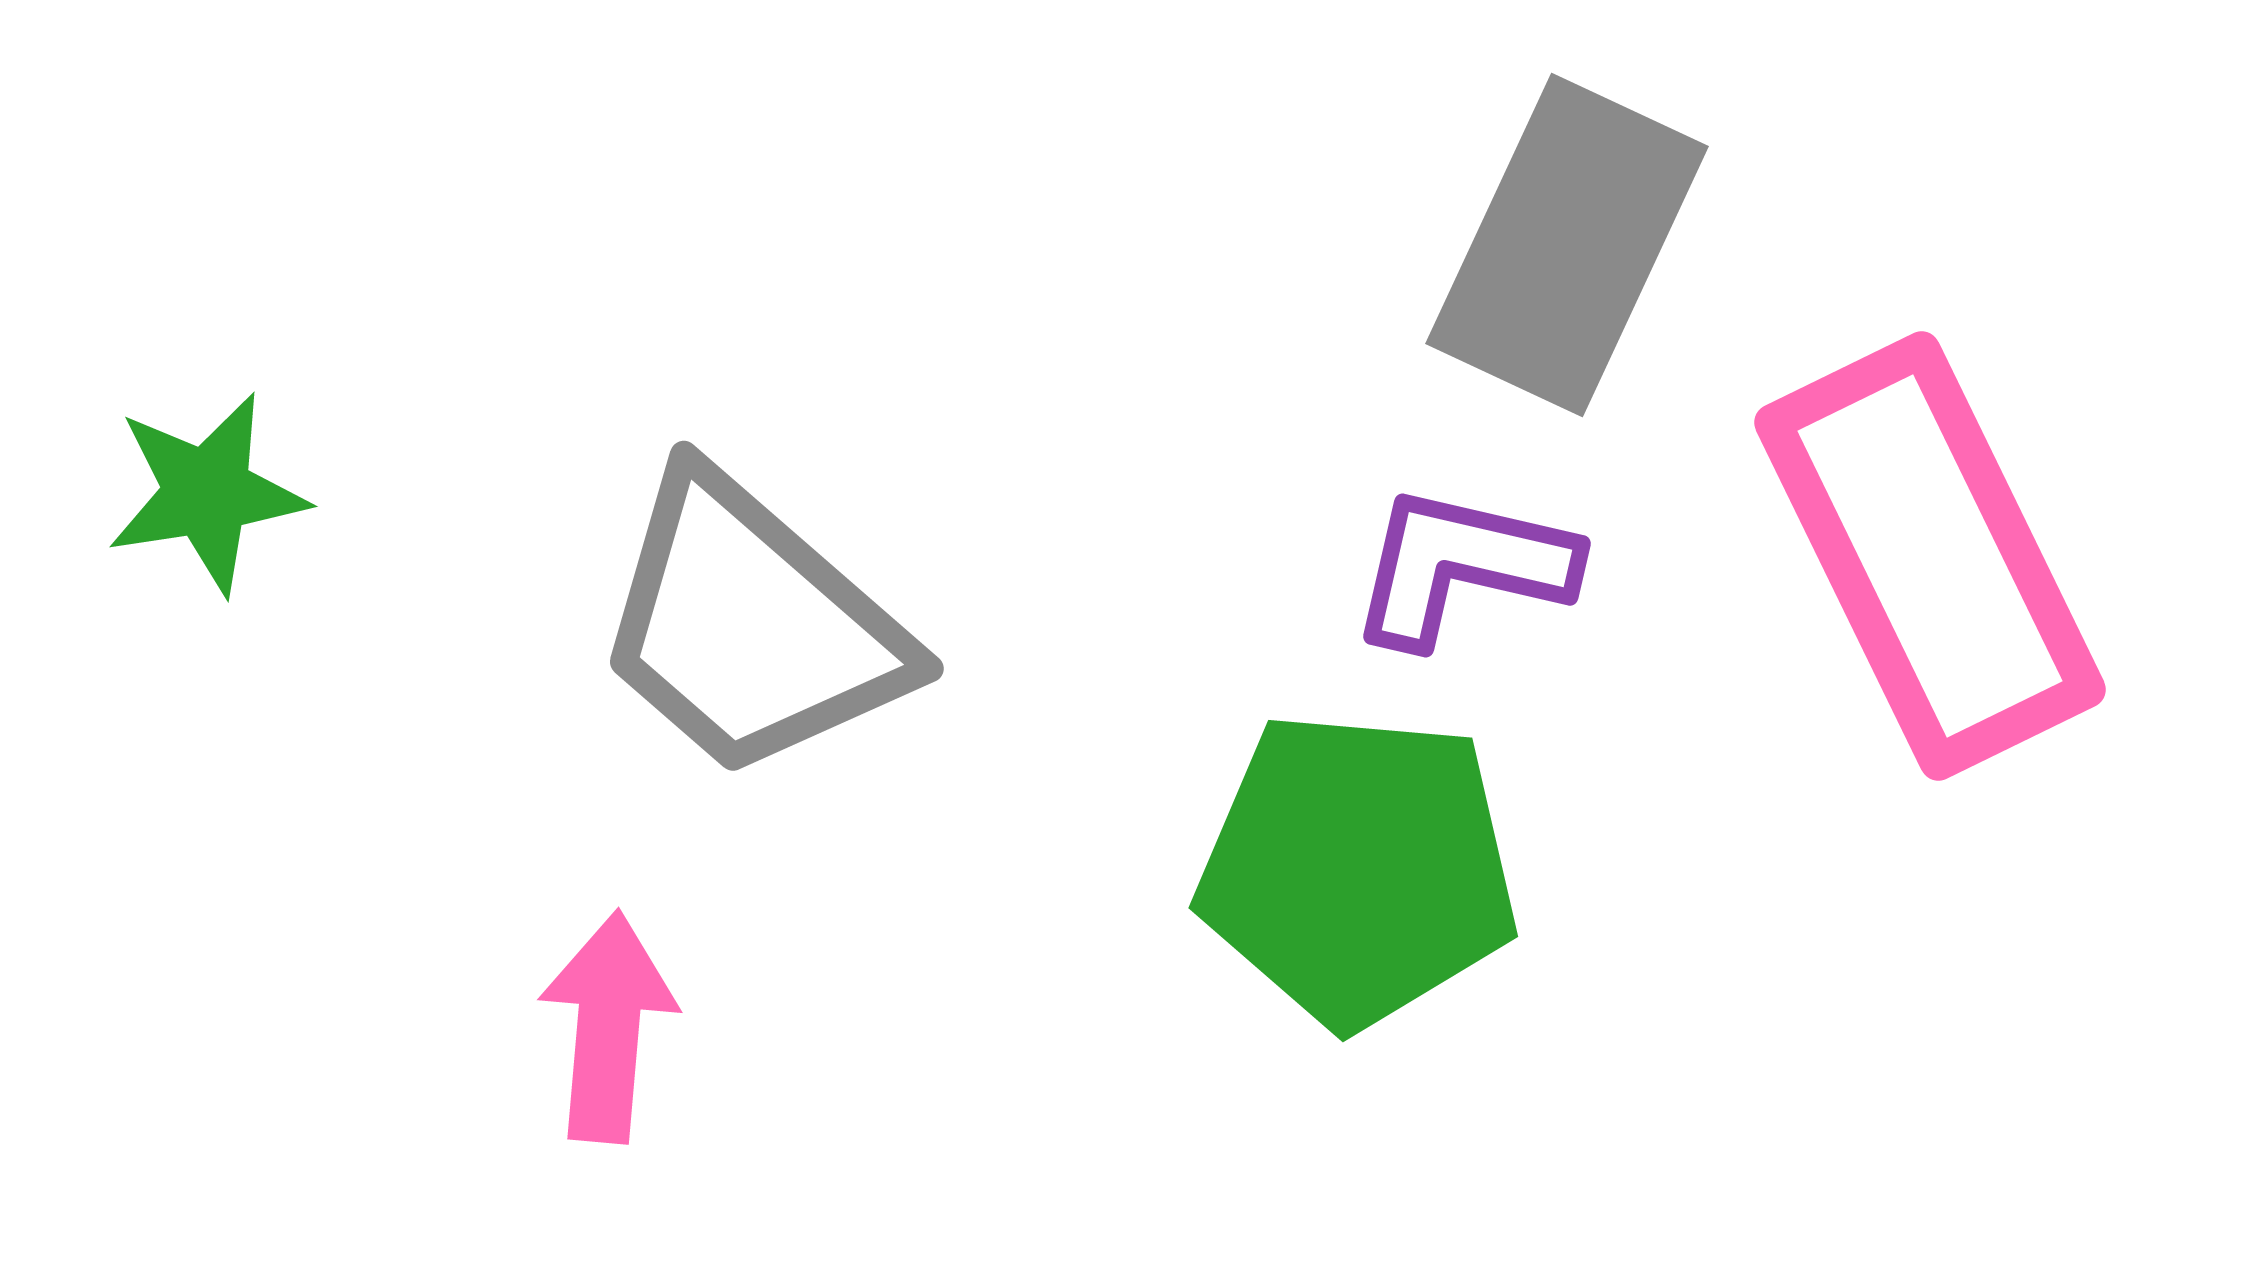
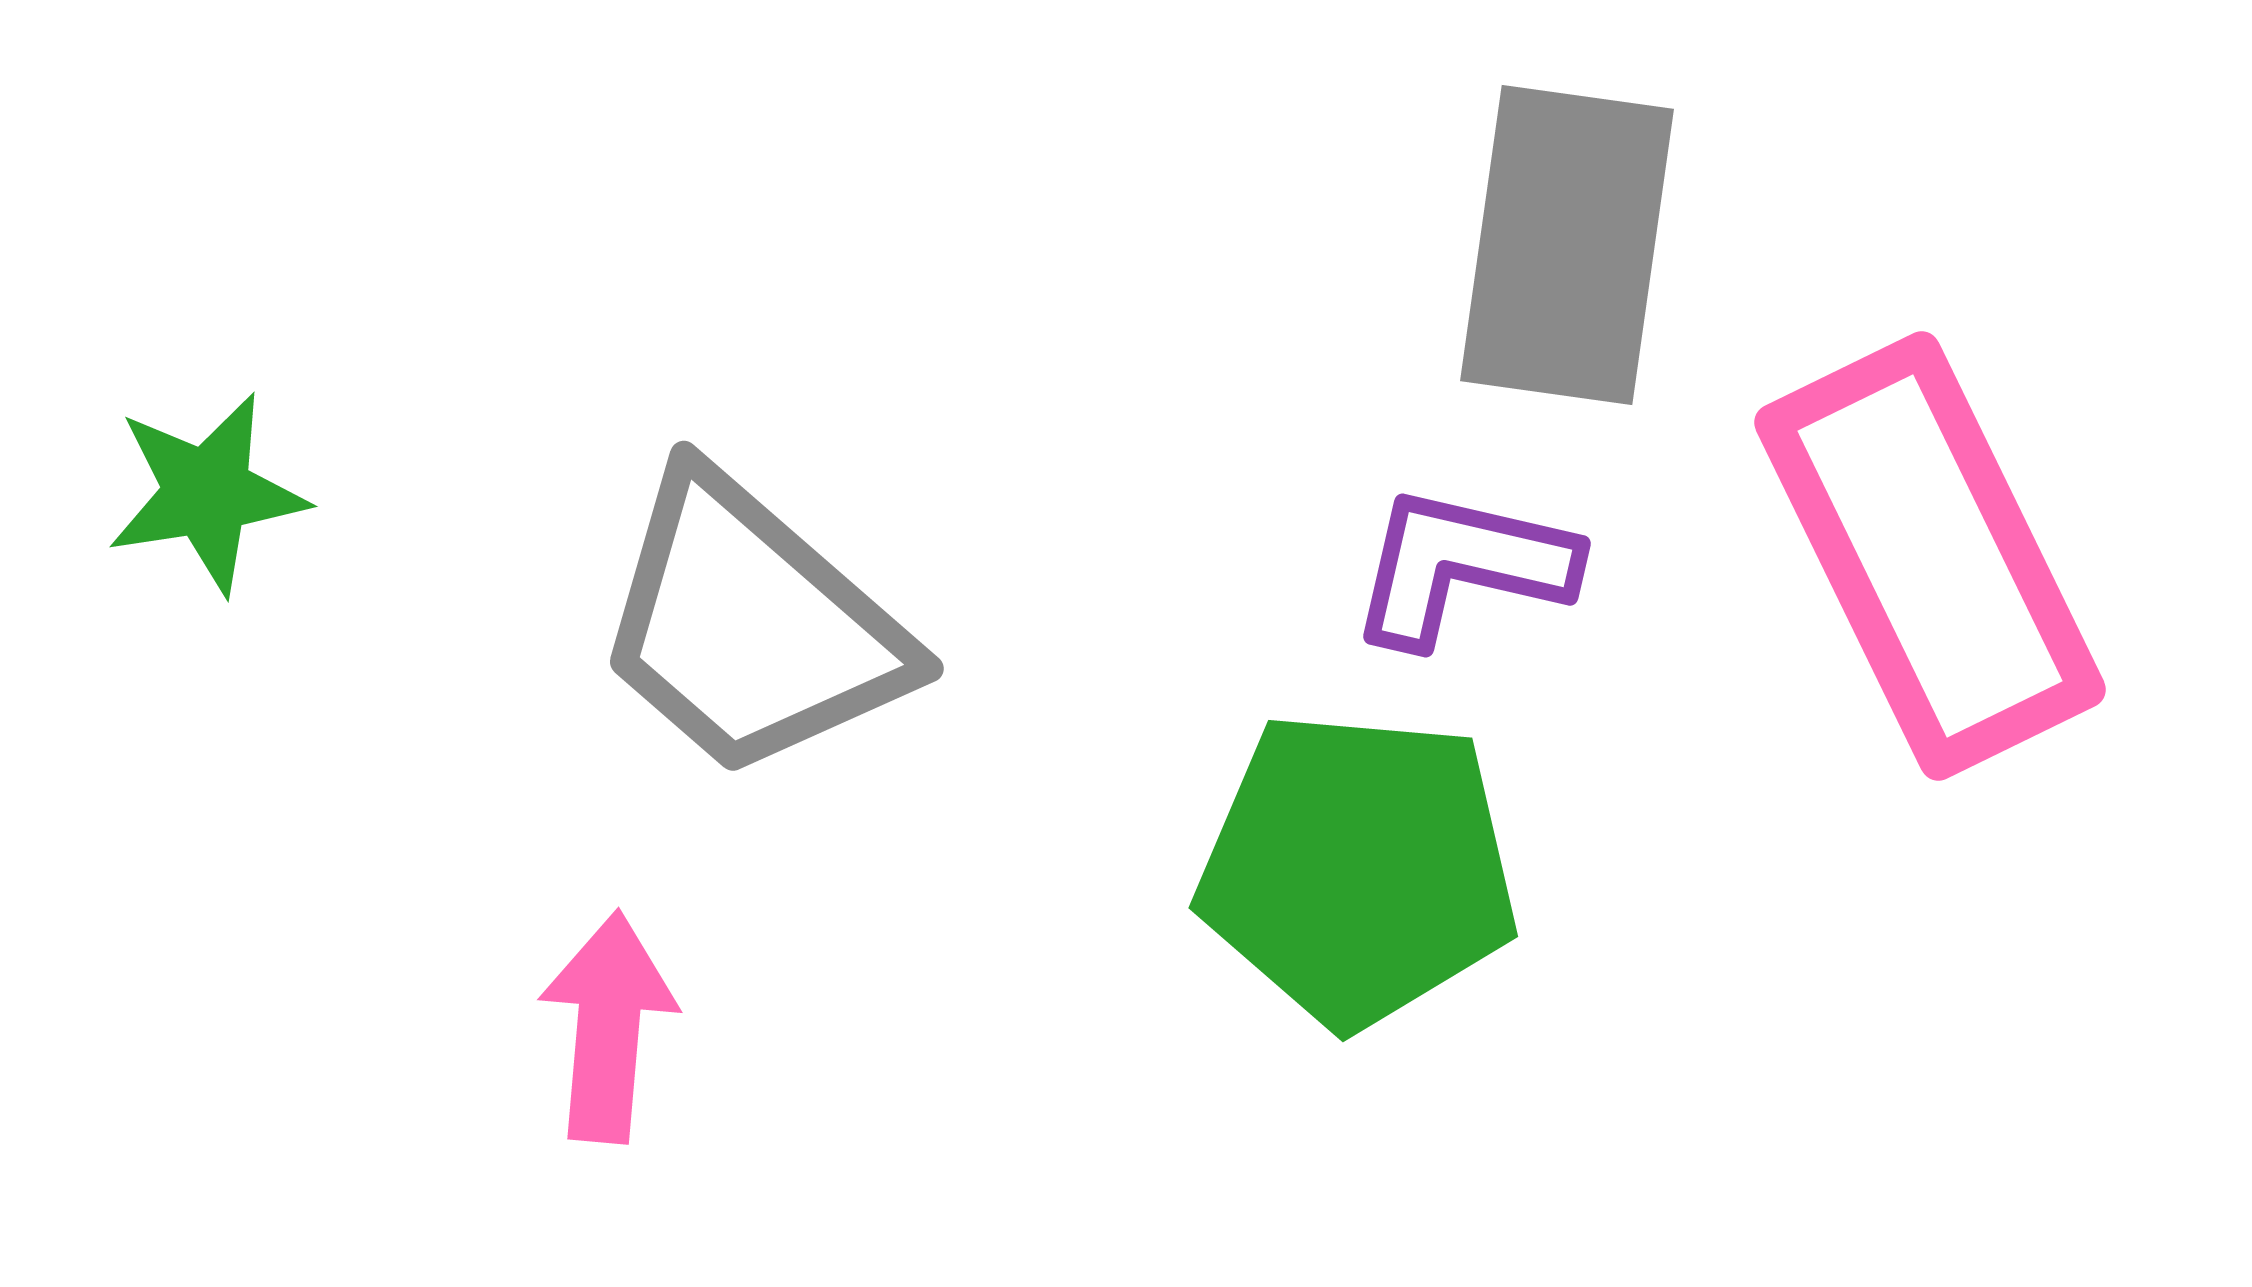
gray rectangle: rotated 17 degrees counterclockwise
